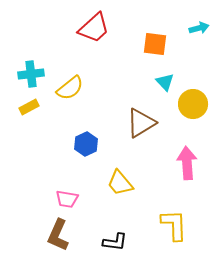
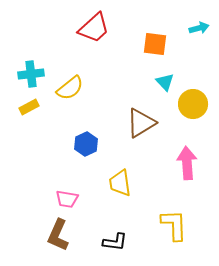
yellow trapezoid: rotated 32 degrees clockwise
